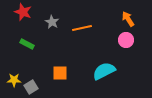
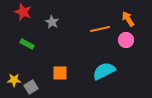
orange line: moved 18 px right, 1 px down
